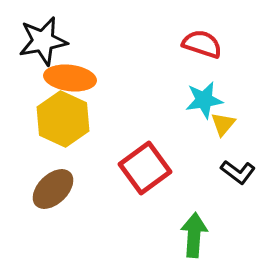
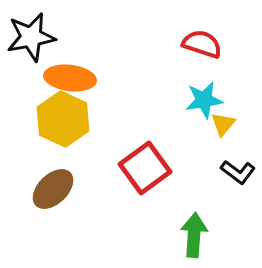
black star: moved 12 px left, 4 px up
